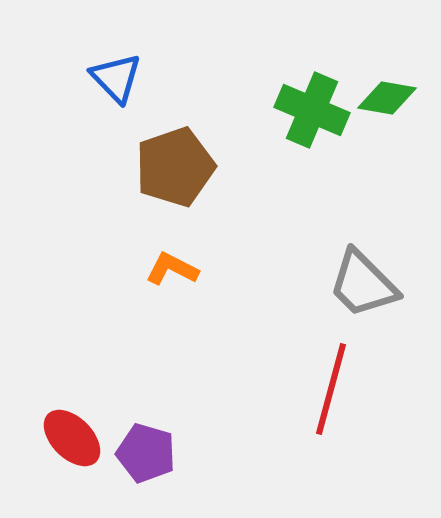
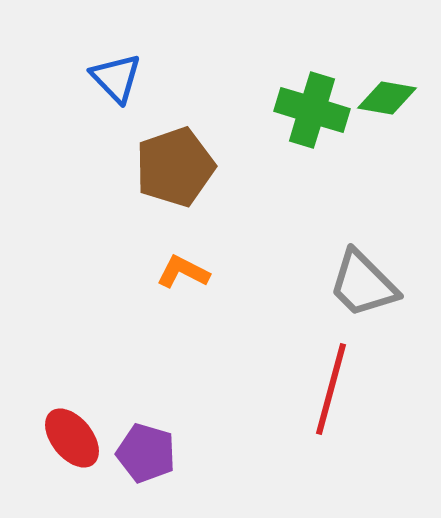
green cross: rotated 6 degrees counterclockwise
orange L-shape: moved 11 px right, 3 px down
red ellipse: rotated 6 degrees clockwise
